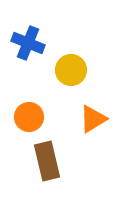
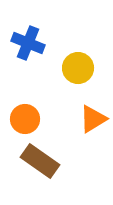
yellow circle: moved 7 px right, 2 px up
orange circle: moved 4 px left, 2 px down
brown rectangle: moved 7 px left; rotated 42 degrees counterclockwise
